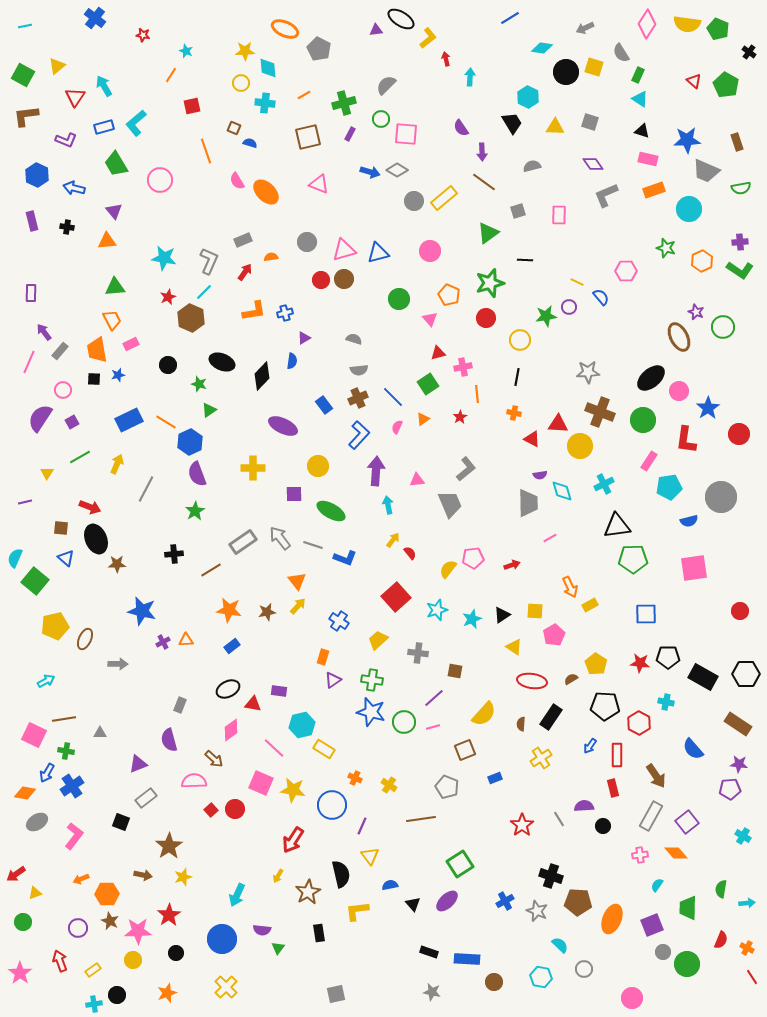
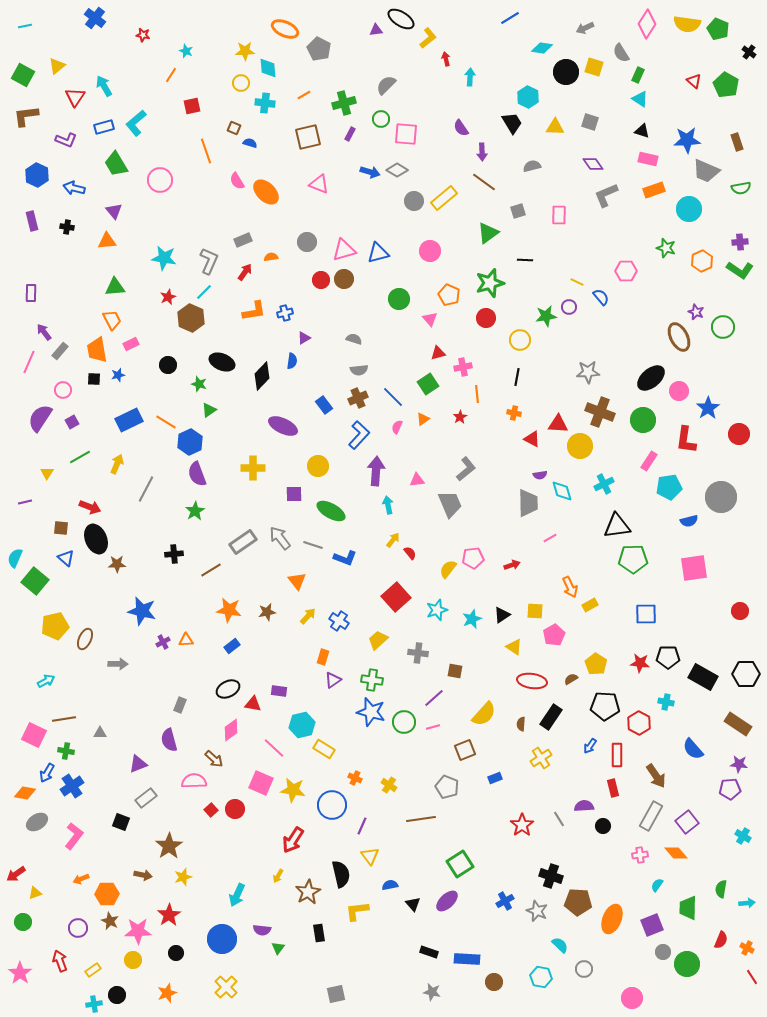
yellow arrow at (298, 606): moved 10 px right, 10 px down
